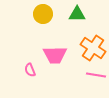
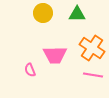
yellow circle: moved 1 px up
orange cross: moved 1 px left
pink line: moved 3 px left
